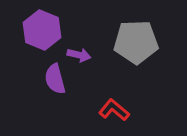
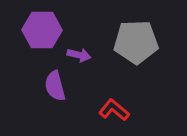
purple hexagon: rotated 21 degrees counterclockwise
purple semicircle: moved 7 px down
